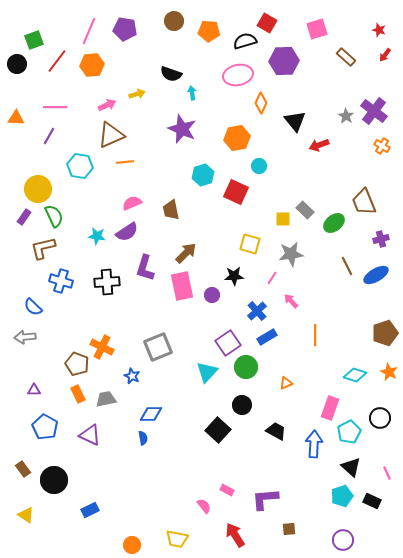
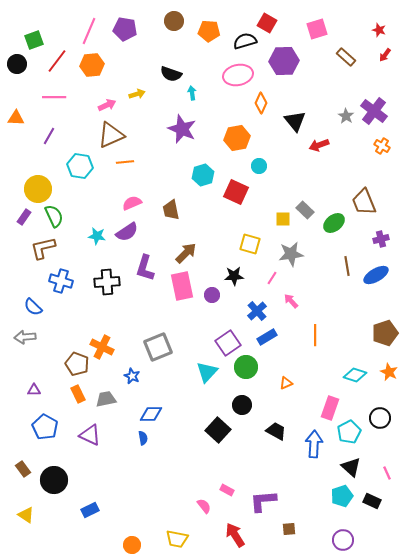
pink line at (55, 107): moved 1 px left, 10 px up
brown line at (347, 266): rotated 18 degrees clockwise
purple L-shape at (265, 499): moved 2 px left, 2 px down
